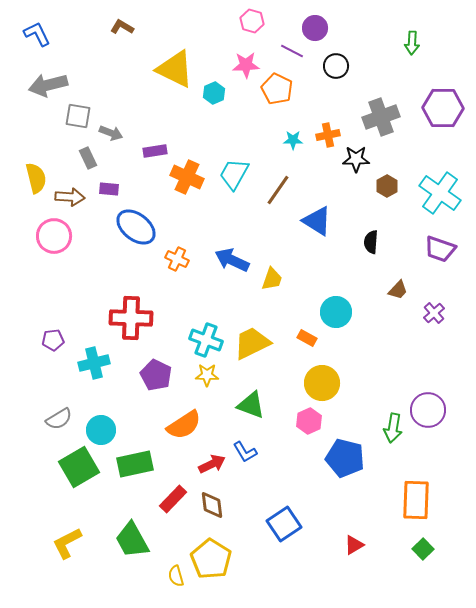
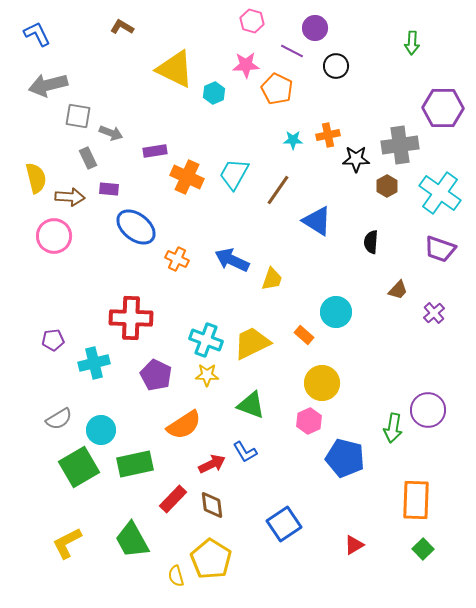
gray cross at (381, 117): moved 19 px right, 28 px down; rotated 12 degrees clockwise
orange rectangle at (307, 338): moved 3 px left, 3 px up; rotated 12 degrees clockwise
